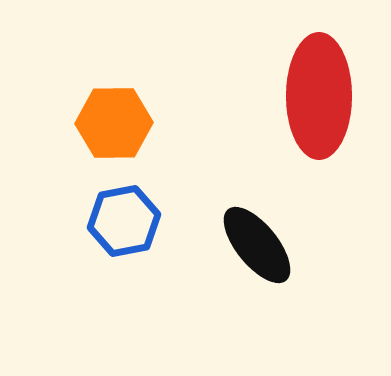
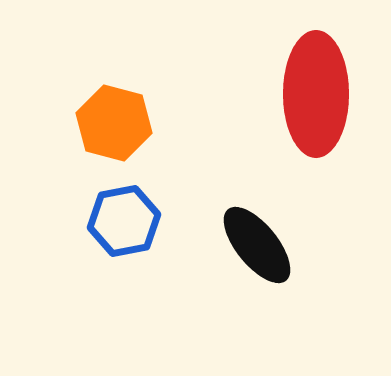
red ellipse: moved 3 px left, 2 px up
orange hexagon: rotated 16 degrees clockwise
